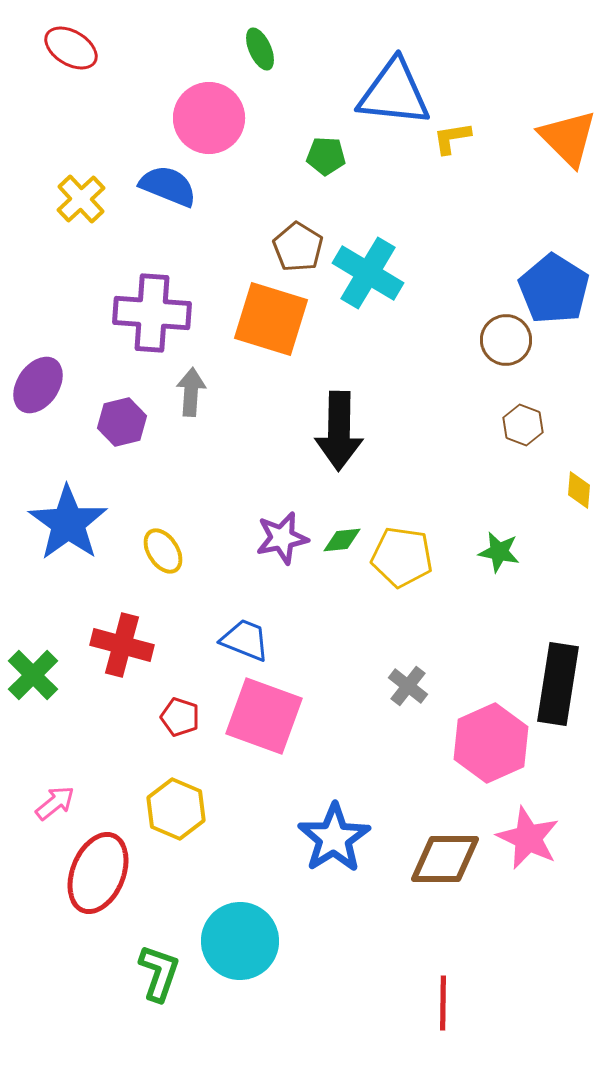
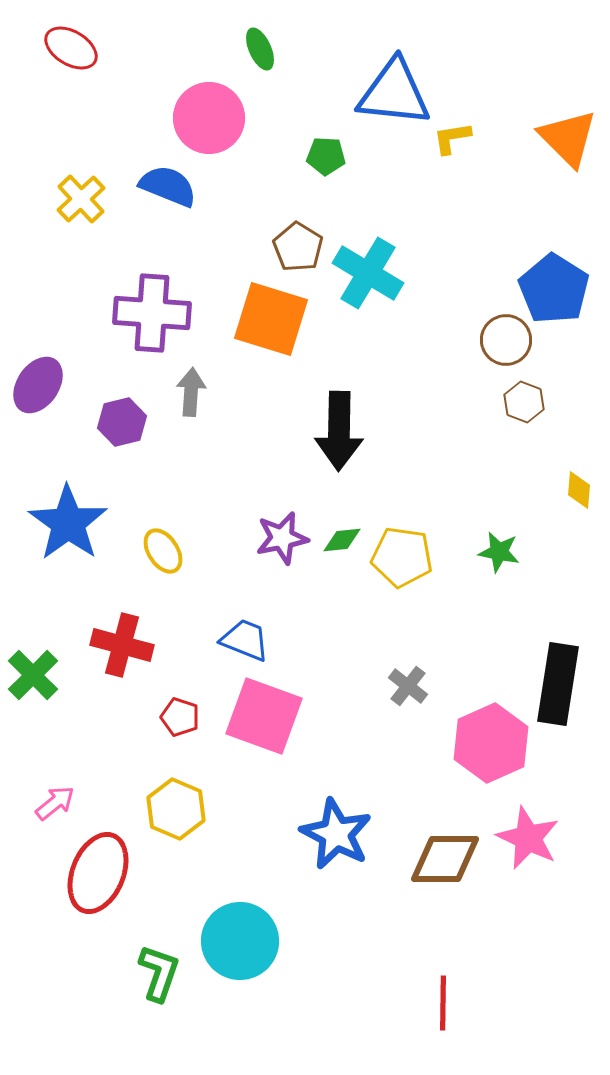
brown hexagon at (523, 425): moved 1 px right, 23 px up
blue star at (334, 838): moved 2 px right, 4 px up; rotated 12 degrees counterclockwise
